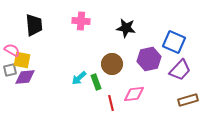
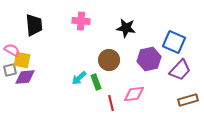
brown circle: moved 3 px left, 4 px up
